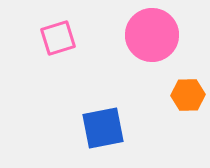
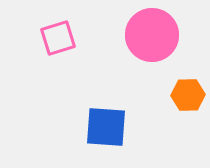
blue square: moved 3 px right, 1 px up; rotated 15 degrees clockwise
